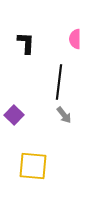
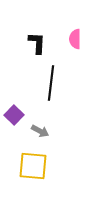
black L-shape: moved 11 px right
black line: moved 8 px left, 1 px down
gray arrow: moved 24 px left, 16 px down; rotated 24 degrees counterclockwise
